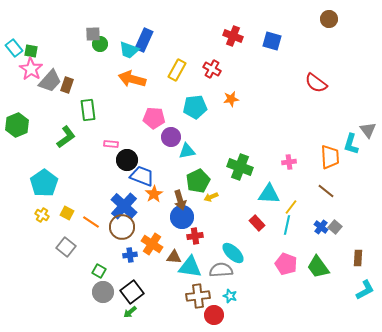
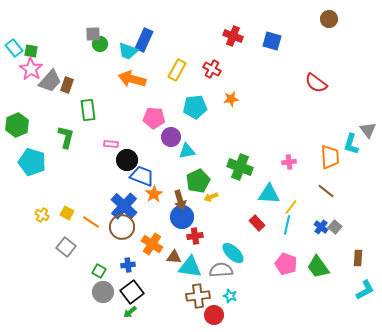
cyan trapezoid at (129, 50): moved 1 px left, 1 px down
green L-shape at (66, 137): rotated 40 degrees counterclockwise
cyan pentagon at (44, 183): moved 12 px left, 21 px up; rotated 20 degrees counterclockwise
blue cross at (130, 255): moved 2 px left, 10 px down
